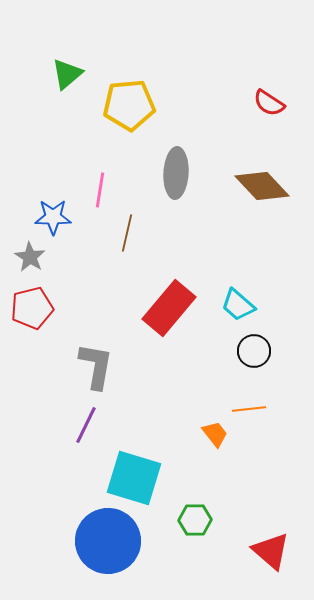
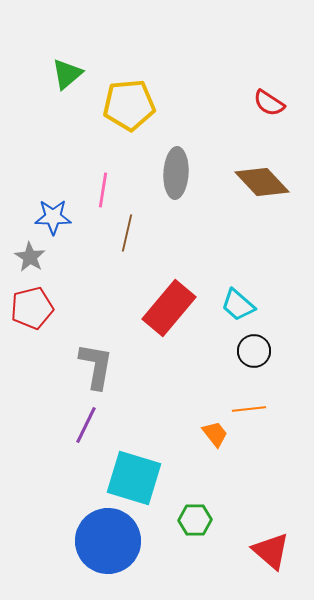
brown diamond: moved 4 px up
pink line: moved 3 px right
